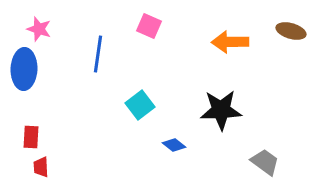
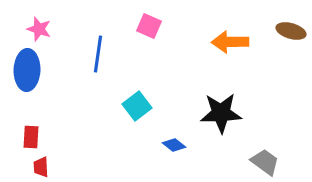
blue ellipse: moved 3 px right, 1 px down
cyan square: moved 3 px left, 1 px down
black star: moved 3 px down
